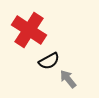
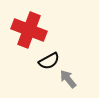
red cross: rotated 12 degrees counterclockwise
